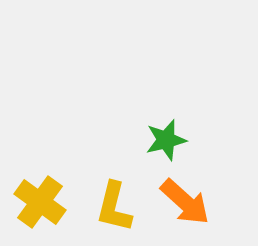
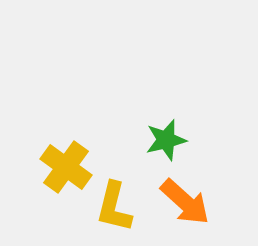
yellow cross: moved 26 px right, 35 px up
